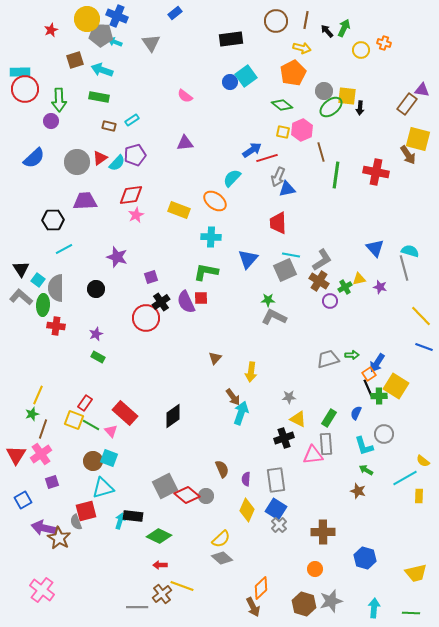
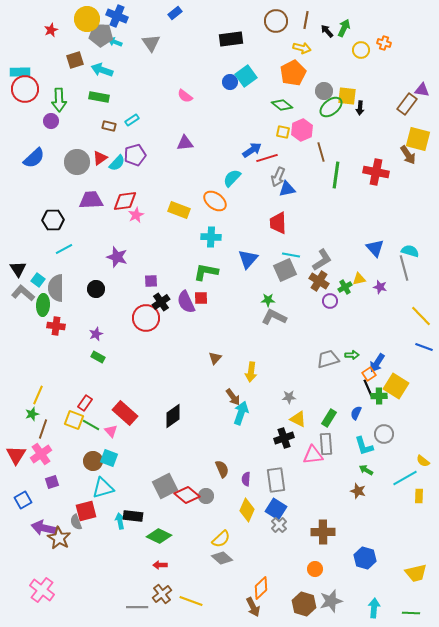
red diamond at (131, 195): moved 6 px left, 6 px down
purple trapezoid at (85, 201): moved 6 px right, 1 px up
black triangle at (21, 269): moved 3 px left
purple square at (151, 277): moved 4 px down; rotated 16 degrees clockwise
gray L-shape at (21, 297): moved 2 px right, 4 px up
cyan arrow at (120, 521): rotated 28 degrees counterclockwise
yellow line at (182, 586): moved 9 px right, 15 px down
